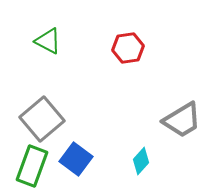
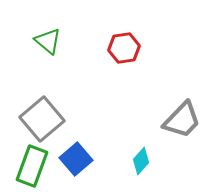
green triangle: rotated 12 degrees clockwise
red hexagon: moved 4 px left
gray trapezoid: rotated 15 degrees counterclockwise
blue square: rotated 12 degrees clockwise
